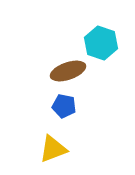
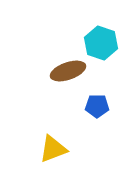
blue pentagon: moved 33 px right; rotated 10 degrees counterclockwise
